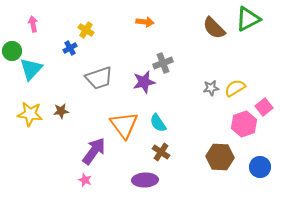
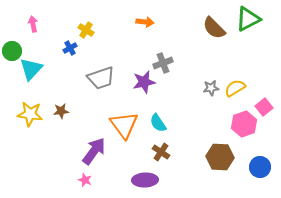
gray trapezoid: moved 2 px right
